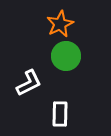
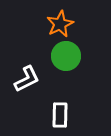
white L-shape: moved 2 px left, 4 px up
white rectangle: moved 1 px down
